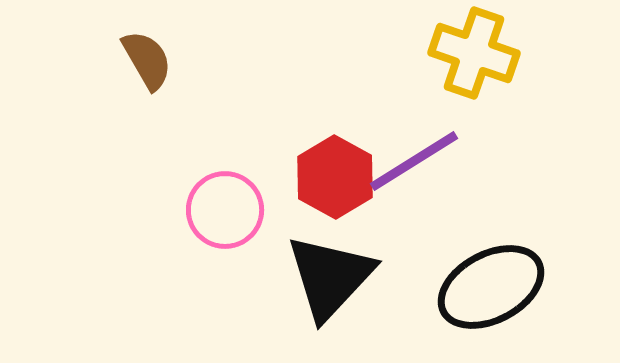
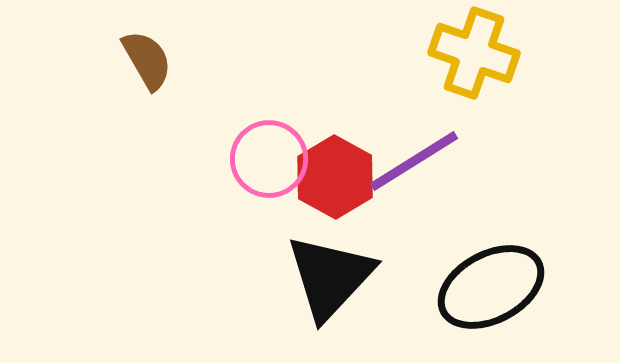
pink circle: moved 44 px right, 51 px up
